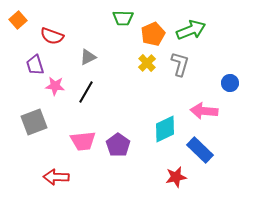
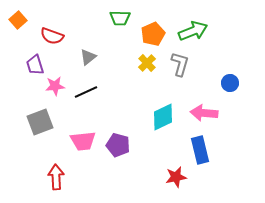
green trapezoid: moved 3 px left
green arrow: moved 2 px right, 1 px down
gray triangle: rotated 12 degrees counterclockwise
pink star: rotated 12 degrees counterclockwise
black line: rotated 35 degrees clockwise
pink arrow: moved 2 px down
gray square: moved 6 px right
cyan diamond: moved 2 px left, 12 px up
purple pentagon: rotated 20 degrees counterclockwise
blue rectangle: rotated 32 degrees clockwise
red arrow: rotated 85 degrees clockwise
